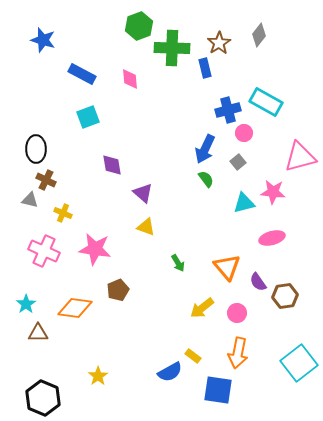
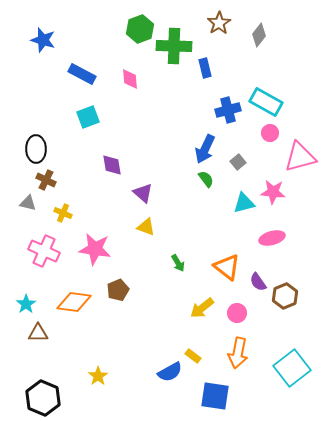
green hexagon at (139, 26): moved 1 px right, 3 px down
brown star at (219, 43): moved 20 px up
green cross at (172, 48): moved 2 px right, 2 px up
pink circle at (244, 133): moved 26 px right
gray triangle at (30, 200): moved 2 px left, 3 px down
orange triangle at (227, 267): rotated 12 degrees counterclockwise
brown hexagon at (285, 296): rotated 15 degrees counterclockwise
orange diamond at (75, 308): moved 1 px left, 6 px up
cyan square at (299, 363): moved 7 px left, 5 px down
blue square at (218, 390): moved 3 px left, 6 px down
